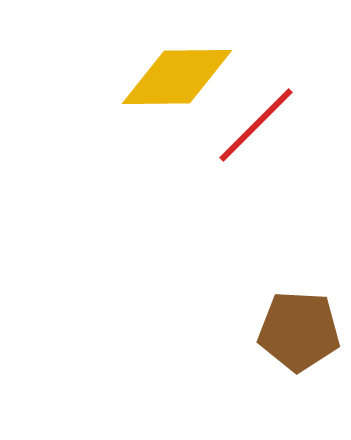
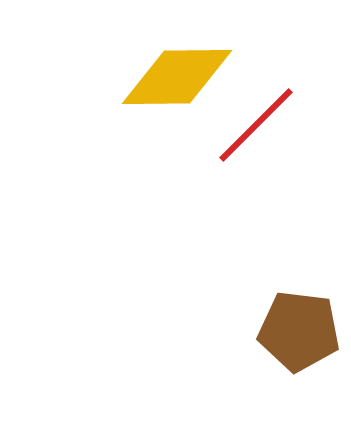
brown pentagon: rotated 4 degrees clockwise
